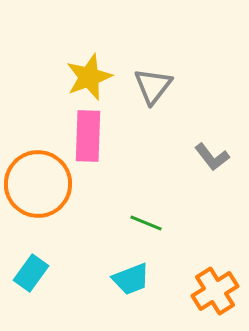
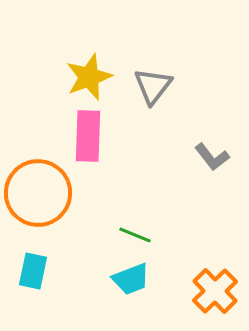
orange circle: moved 9 px down
green line: moved 11 px left, 12 px down
cyan rectangle: moved 2 px right, 2 px up; rotated 24 degrees counterclockwise
orange cross: rotated 12 degrees counterclockwise
